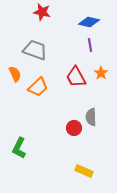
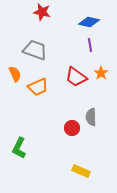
red trapezoid: rotated 25 degrees counterclockwise
orange trapezoid: rotated 20 degrees clockwise
red circle: moved 2 px left
yellow rectangle: moved 3 px left
